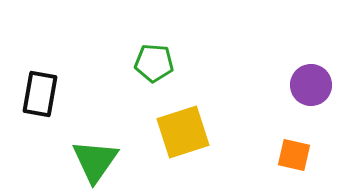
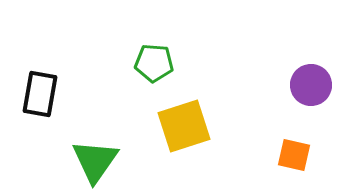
yellow square: moved 1 px right, 6 px up
